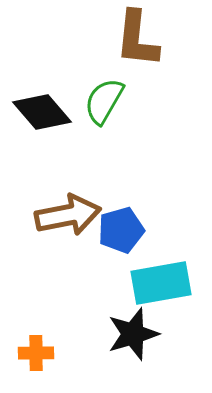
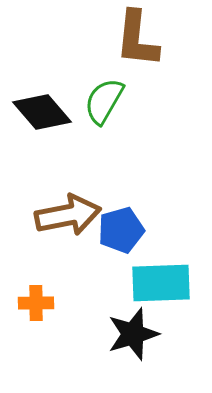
cyan rectangle: rotated 8 degrees clockwise
orange cross: moved 50 px up
